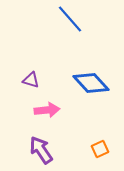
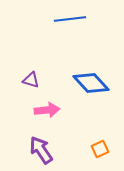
blue line: rotated 56 degrees counterclockwise
